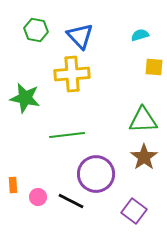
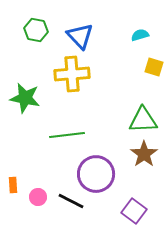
yellow square: rotated 12 degrees clockwise
brown star: moved 3 px up
